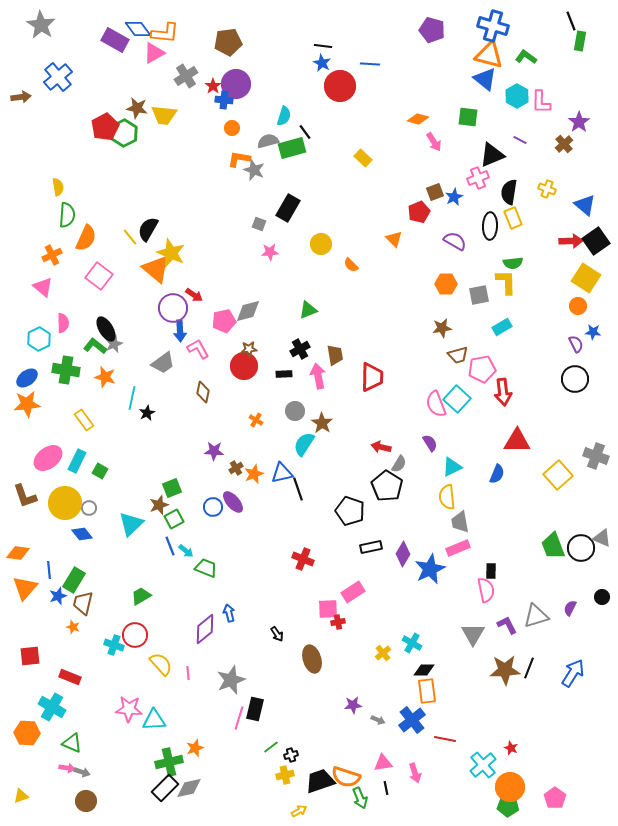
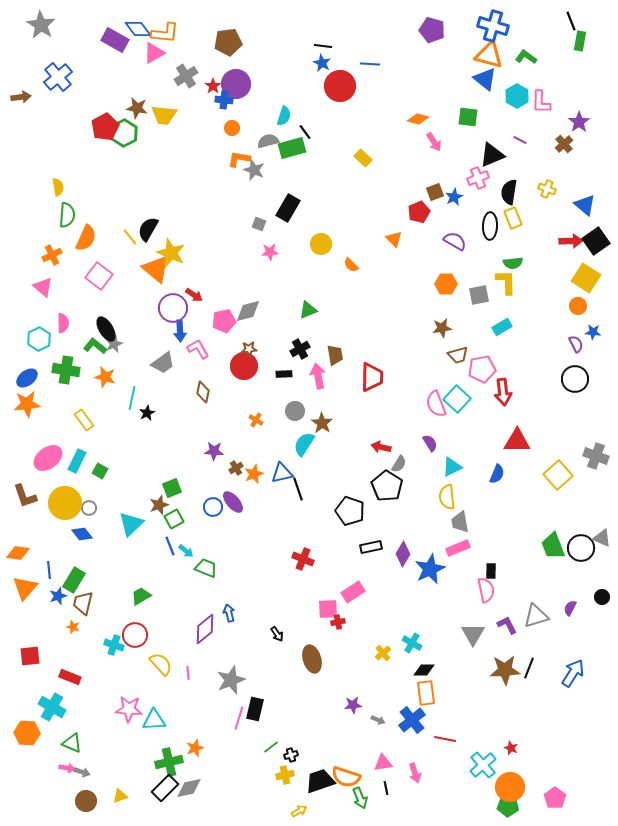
orange rectangle at (427, 691): moved 1 px left, 2 px down
yellow triangle at (21, 796): moved 99 px right
